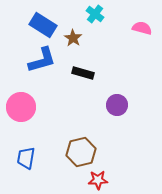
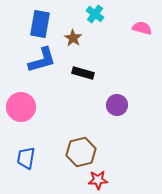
blue rectangle: moved 3 px left, 1 px up; rotated 68 degrees clockwise
